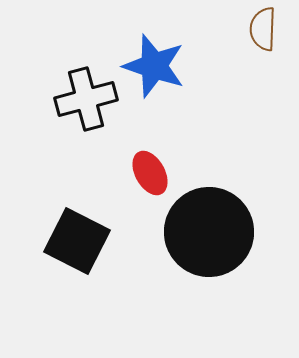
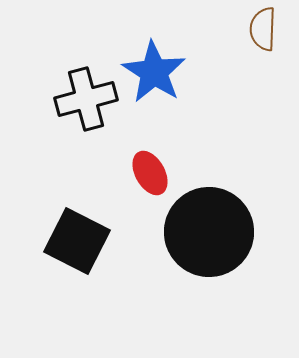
blue star: moved 6 px down; rotated 14 degrees clockwise
